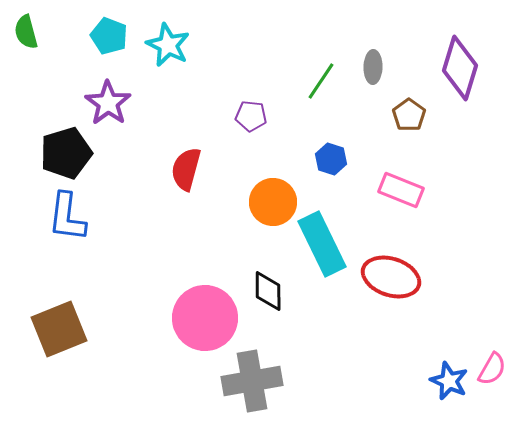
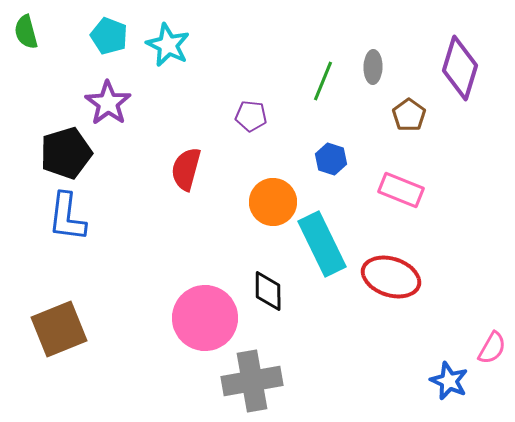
green line: moved 2 px right; rotated 12 degrees counterclockwise
pink semicircle: moved 21 px up
